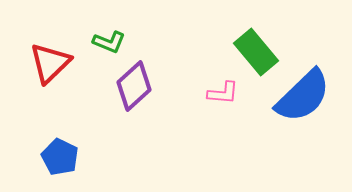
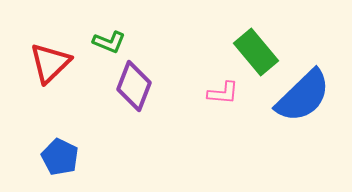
purple diamond: rotated 27 degrees counterclockwise
